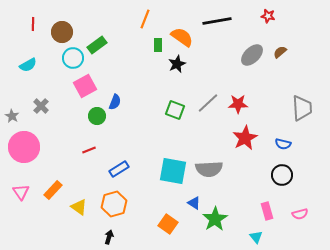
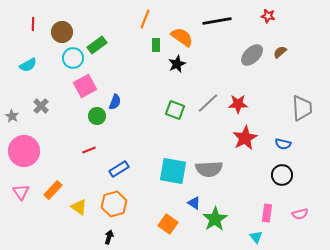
green rectangle at (158, 45): moved 2 px left
pink circle at (24, 147): moved 4 px down
pink rectangle at (267, 211): moved 2 px down; rotated 24 degrees clockwise
